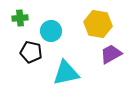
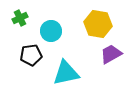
green cross: rotated 21 degrees counterclockwise
black pentagon: moved 3 px down; rotated 20 degrees counterclockwise
